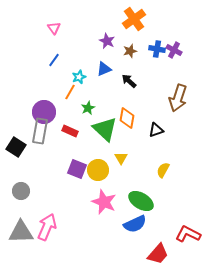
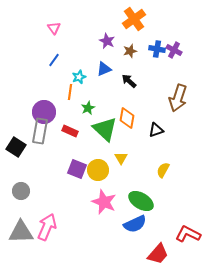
orange line: rotated 21 degrees counterclockwise
